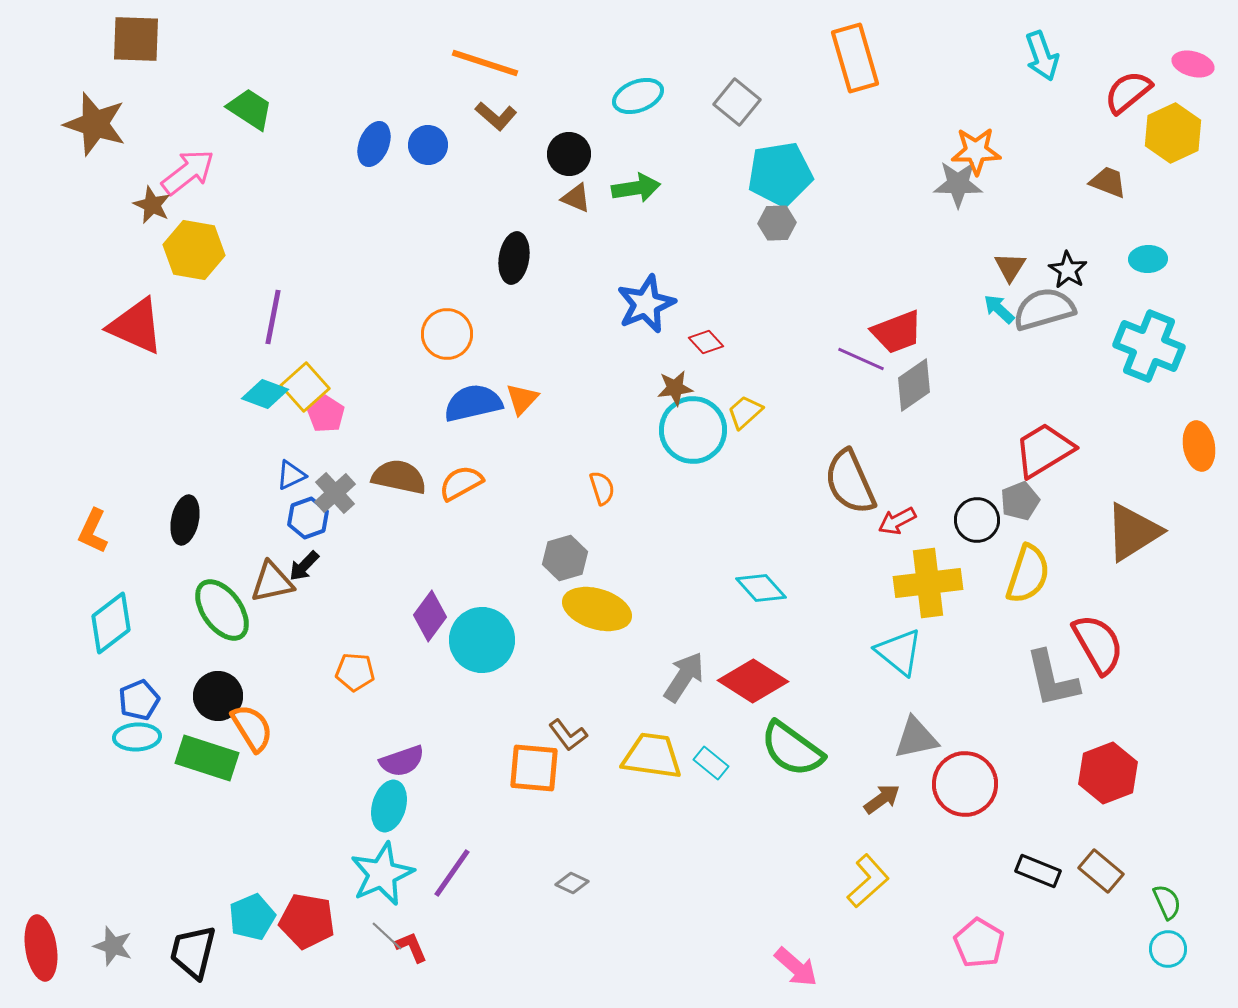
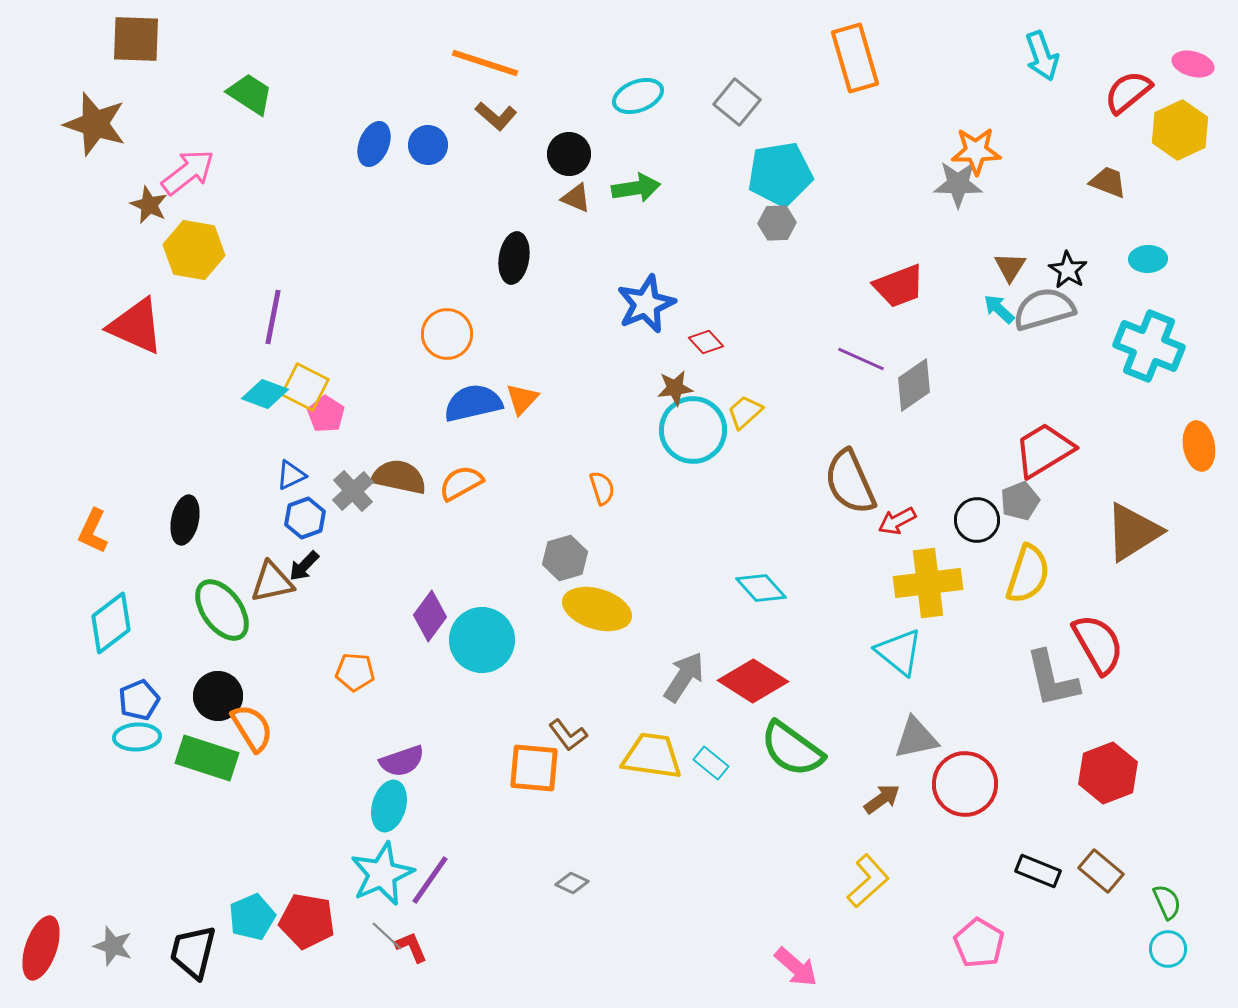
green trapezoid at (250, 109): moved 15 px up
yellow hexagon at (1173, 133): moved 7 px right, 3 px up
brown star at (152, 205): moved 3 px left
red trapezoid at (897, 332): moved 2 px right, 46 px up
yellow square at (305, 387): rotated 21 degrees counterclockwise
gray cross at (335, 493): moved 18 px right, 2 px up
blue hexagon at (308, 518): moved 3 px left
purple line at (452, 873): moved 22 px left, 7 px down
red ellipse at (41, 948): rotated 28 degrees clockwise
